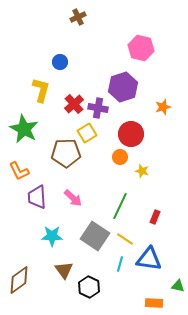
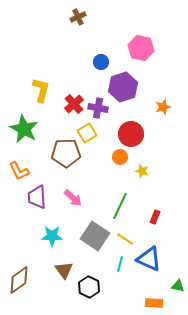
blue circle: moved 41 px right
blue triangle: rotated 16 degrees clockwise
